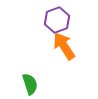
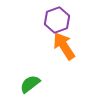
green semicircle: rotated 110 degrees counterclockwise
